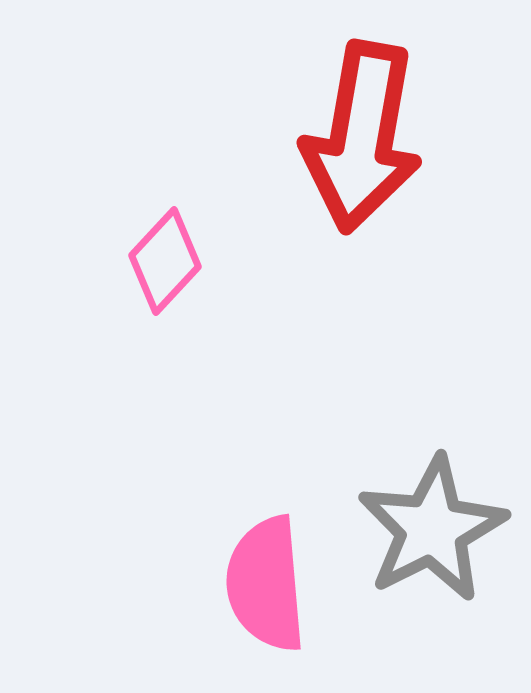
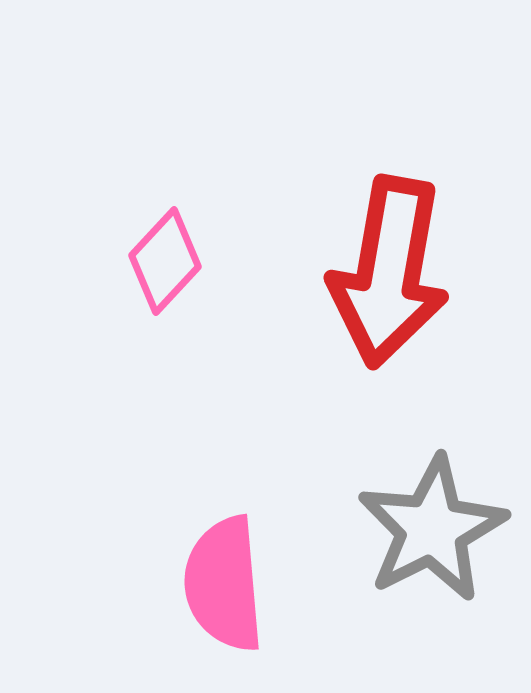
red arrow: moved 27 px right, 135 px down
pink semicircle: moved 42 px left
